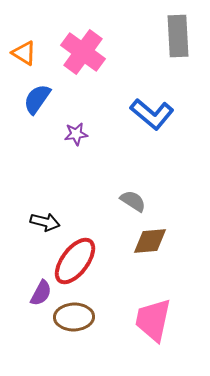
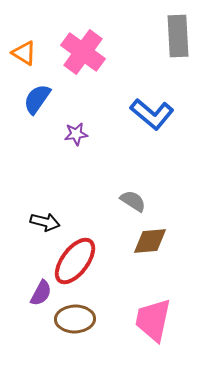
brown ellipse: moved 1 px right, 2 px down
